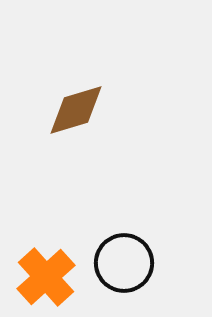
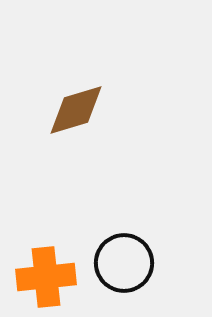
orange cross: rotated 36 degrees clockwise
